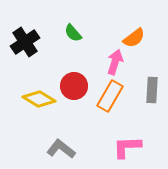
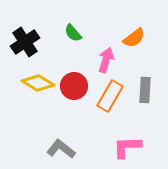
pink arrow: moved 9 px left, 2 px up
gray rectangle: moved 7 px left
yellow diamond: moved 1 px left, 16 px up
